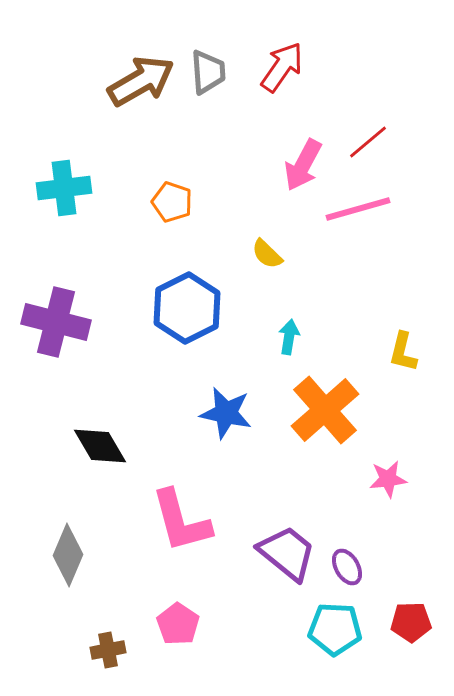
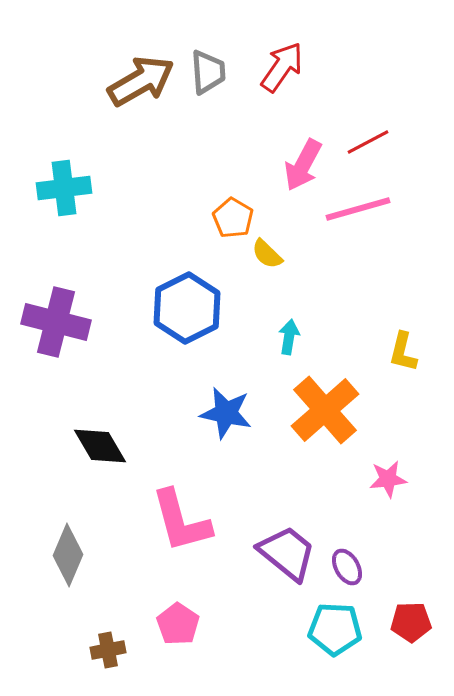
red line: rotated 12 degrees clockwise
orange pentagon: moved 61 px right, 16 px down; rotated 12 degrees clockwise
